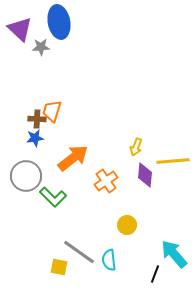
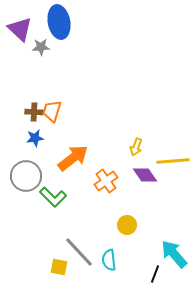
brown cross: moved 3 px left, 7 px up
purple diamond: rotated 40 degrees counterclockwise
gray line: rotated 12 degrees clockwise
